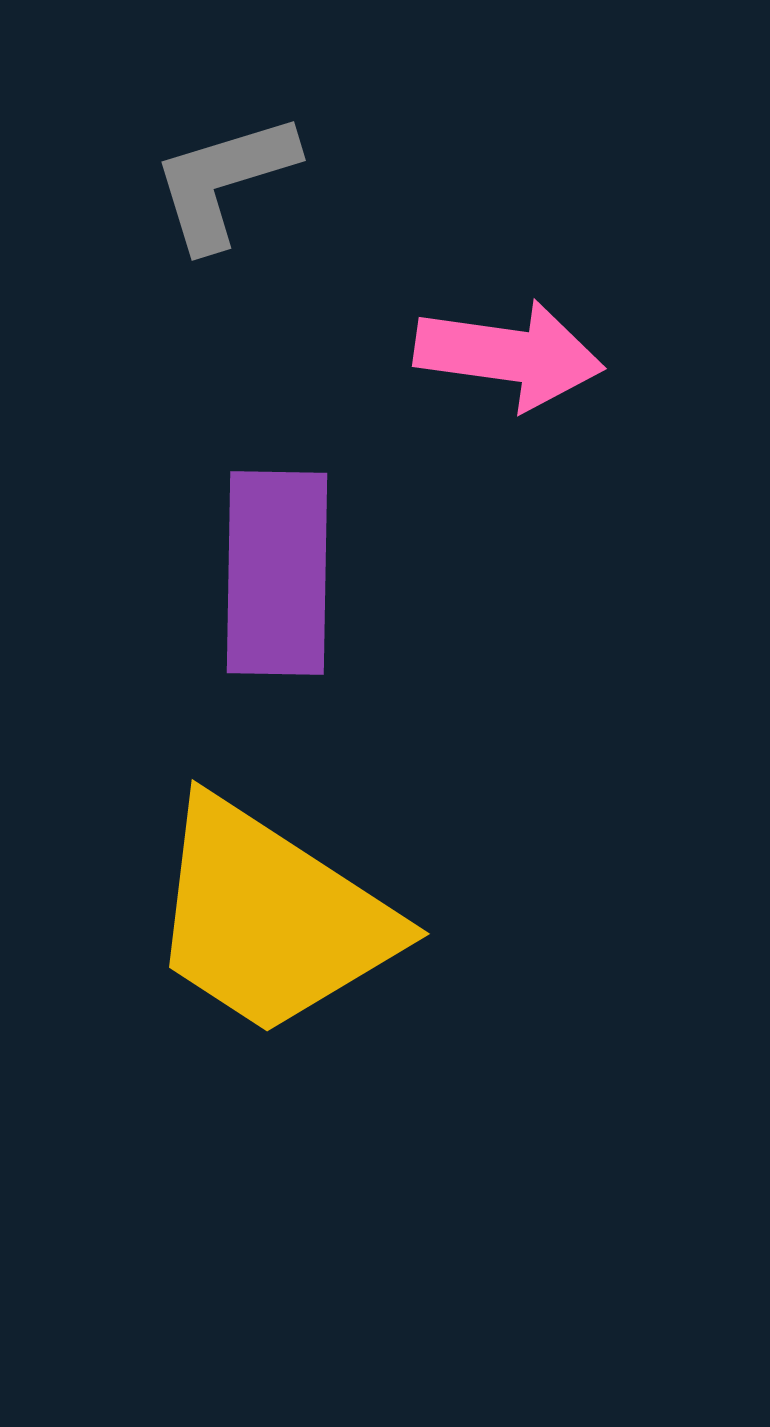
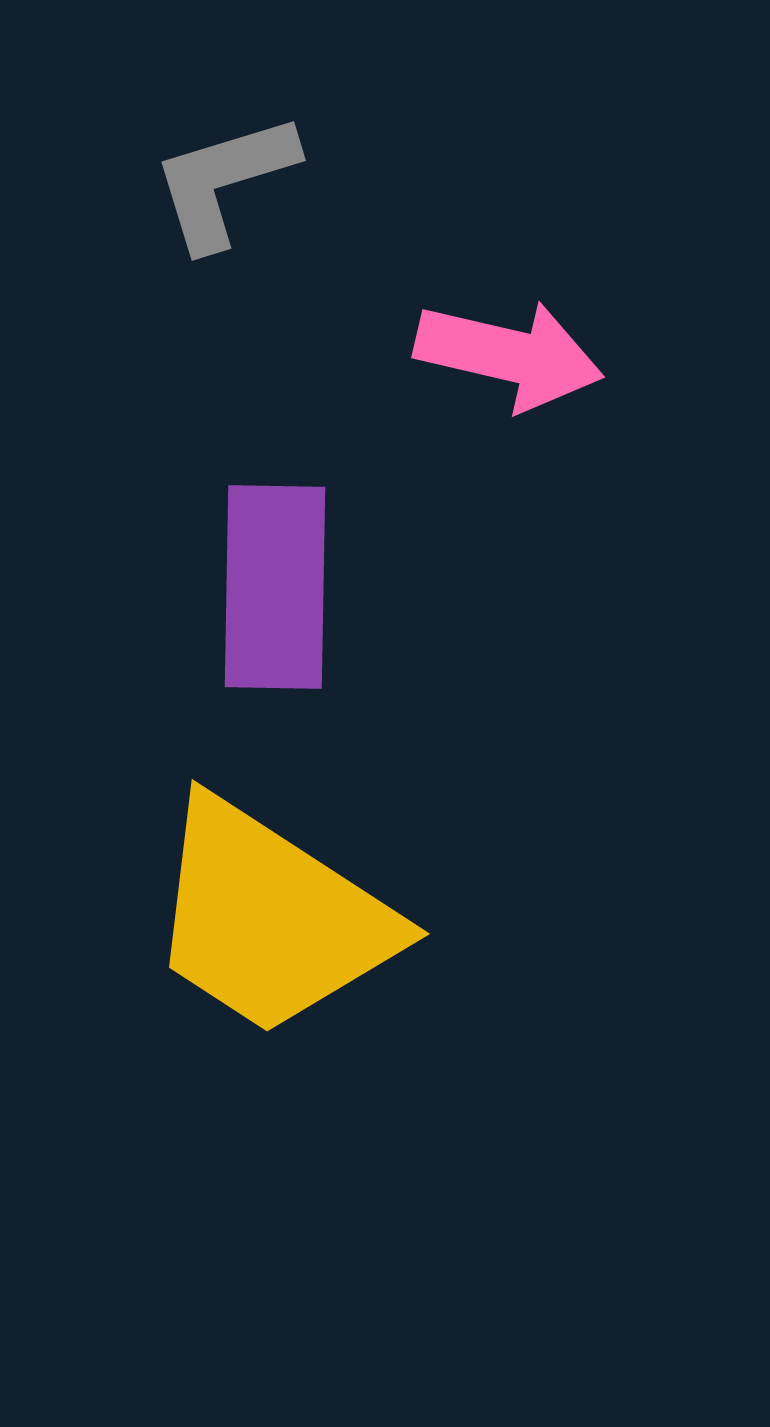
pink arrow: rotated 5 degrees clockwise
purple rectangle: moved 2 px left, 14 px down
